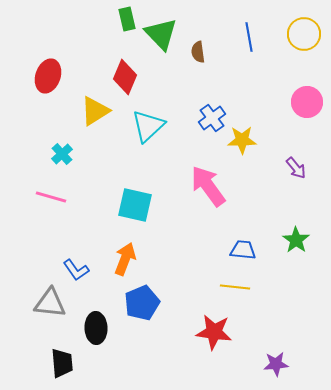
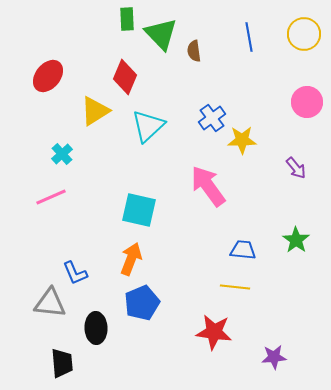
green rectangle: rotated 10 degrees clockwise
brown semicircle: moved 4 px left, 1 px up
red ellipse: rotated 20 degrees clockwise
pink line: rotated 40 degrees counterclockwise
cyan square: moved 4 px right, 5 px down
orange arrow: moved 6 px right
blue L-shape: moved 1 px left, 3 px down; rotated 12 degrees clockwise
purple star: moved 2 px left, 7 px up
